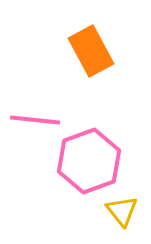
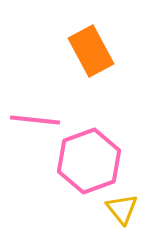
yellow triangle: moved 2 px up
